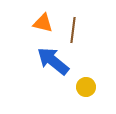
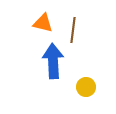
blue arrow: rotated 48 degrees clockwise
